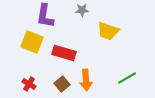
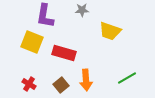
yellow trapezoid: moved 2 px right
brown square: moved 1 px left, 1 px down
